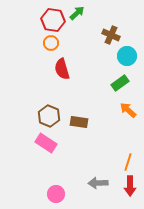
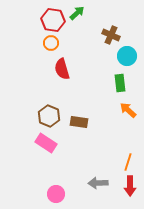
green rectangle: rotated 60 degrees counterclockwise
